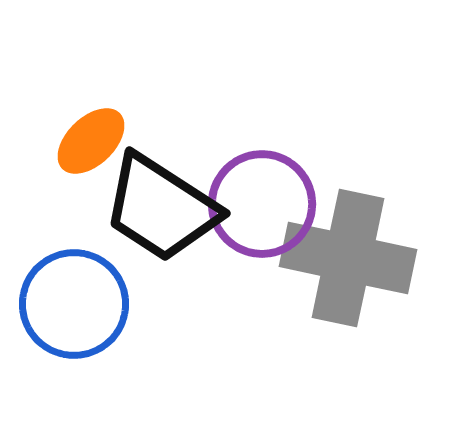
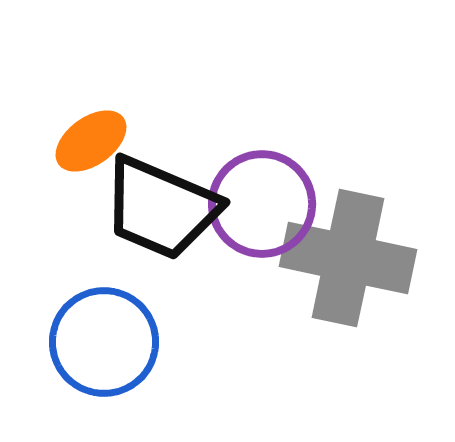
orange ellipse: rotated 8 degrees clockwise
black trapezoid: rotated 10 degrees counterclockwise
blue circle: moved 30 px right, 38 px down
